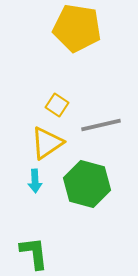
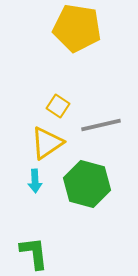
yellow square: moved 1 px right, 1 px down
